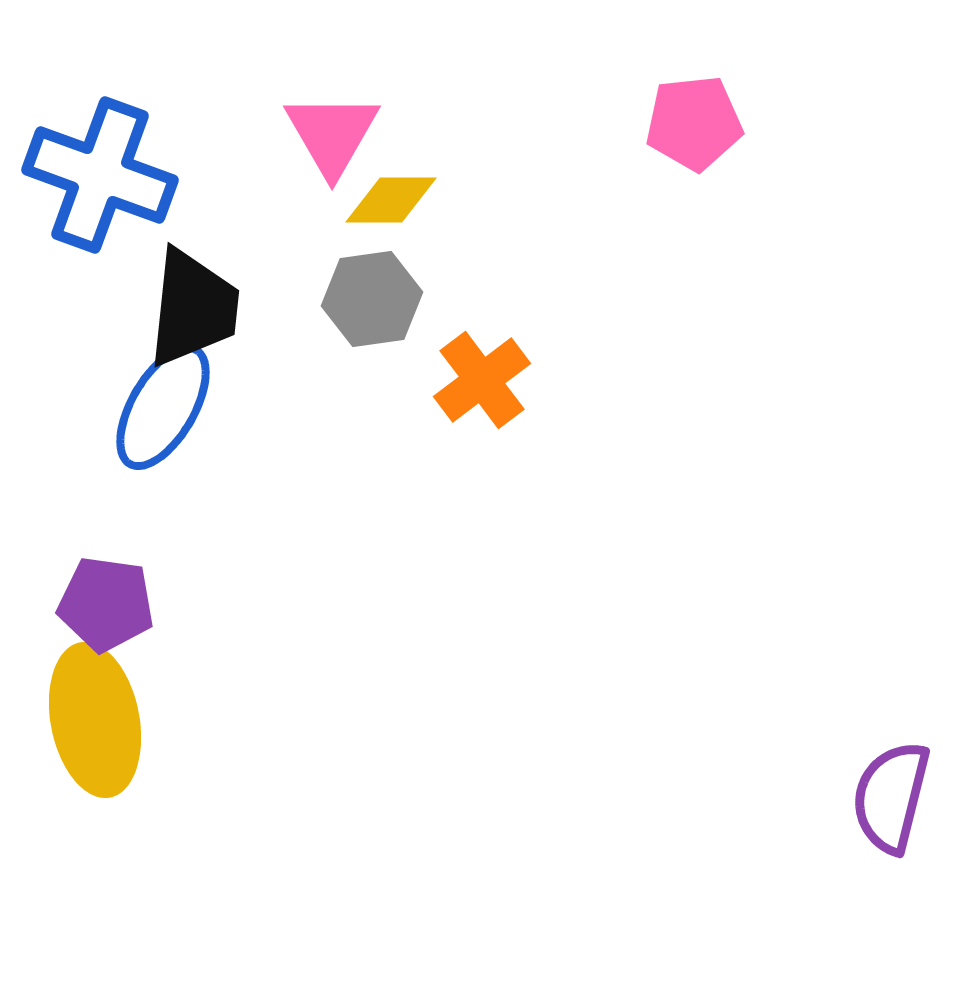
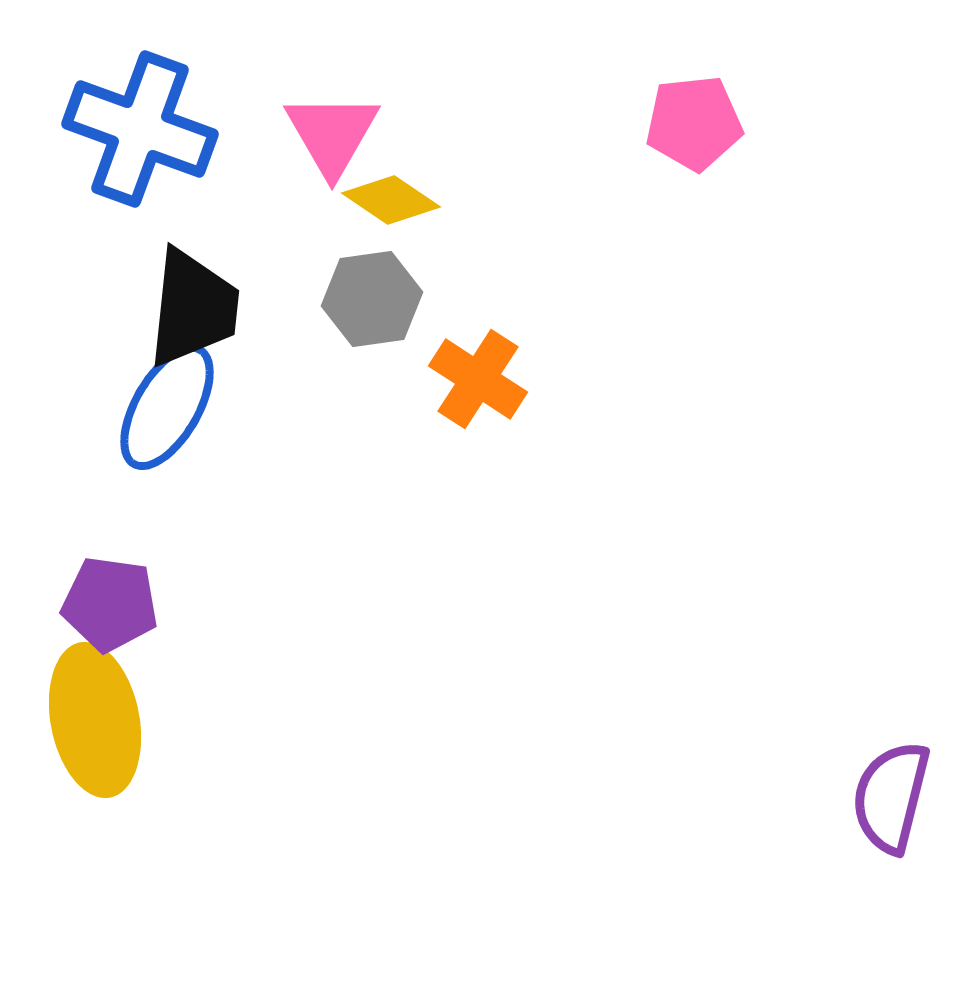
blue cross: moved 40 px right, 46 px up
yellow diamond: rotated 34 degrees clockwise
orange cross: moved 4 px left, 1 px up; rotated 20 degrees counterclockwise
blue ellipse: moved 4 px right
purple pentagon: moved 4 px right
